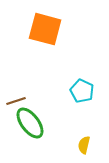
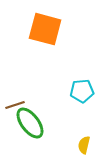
cyan pentagon: rotated 30 degrees counterclockwise
brown line: moved 1 px left, 4 px down
